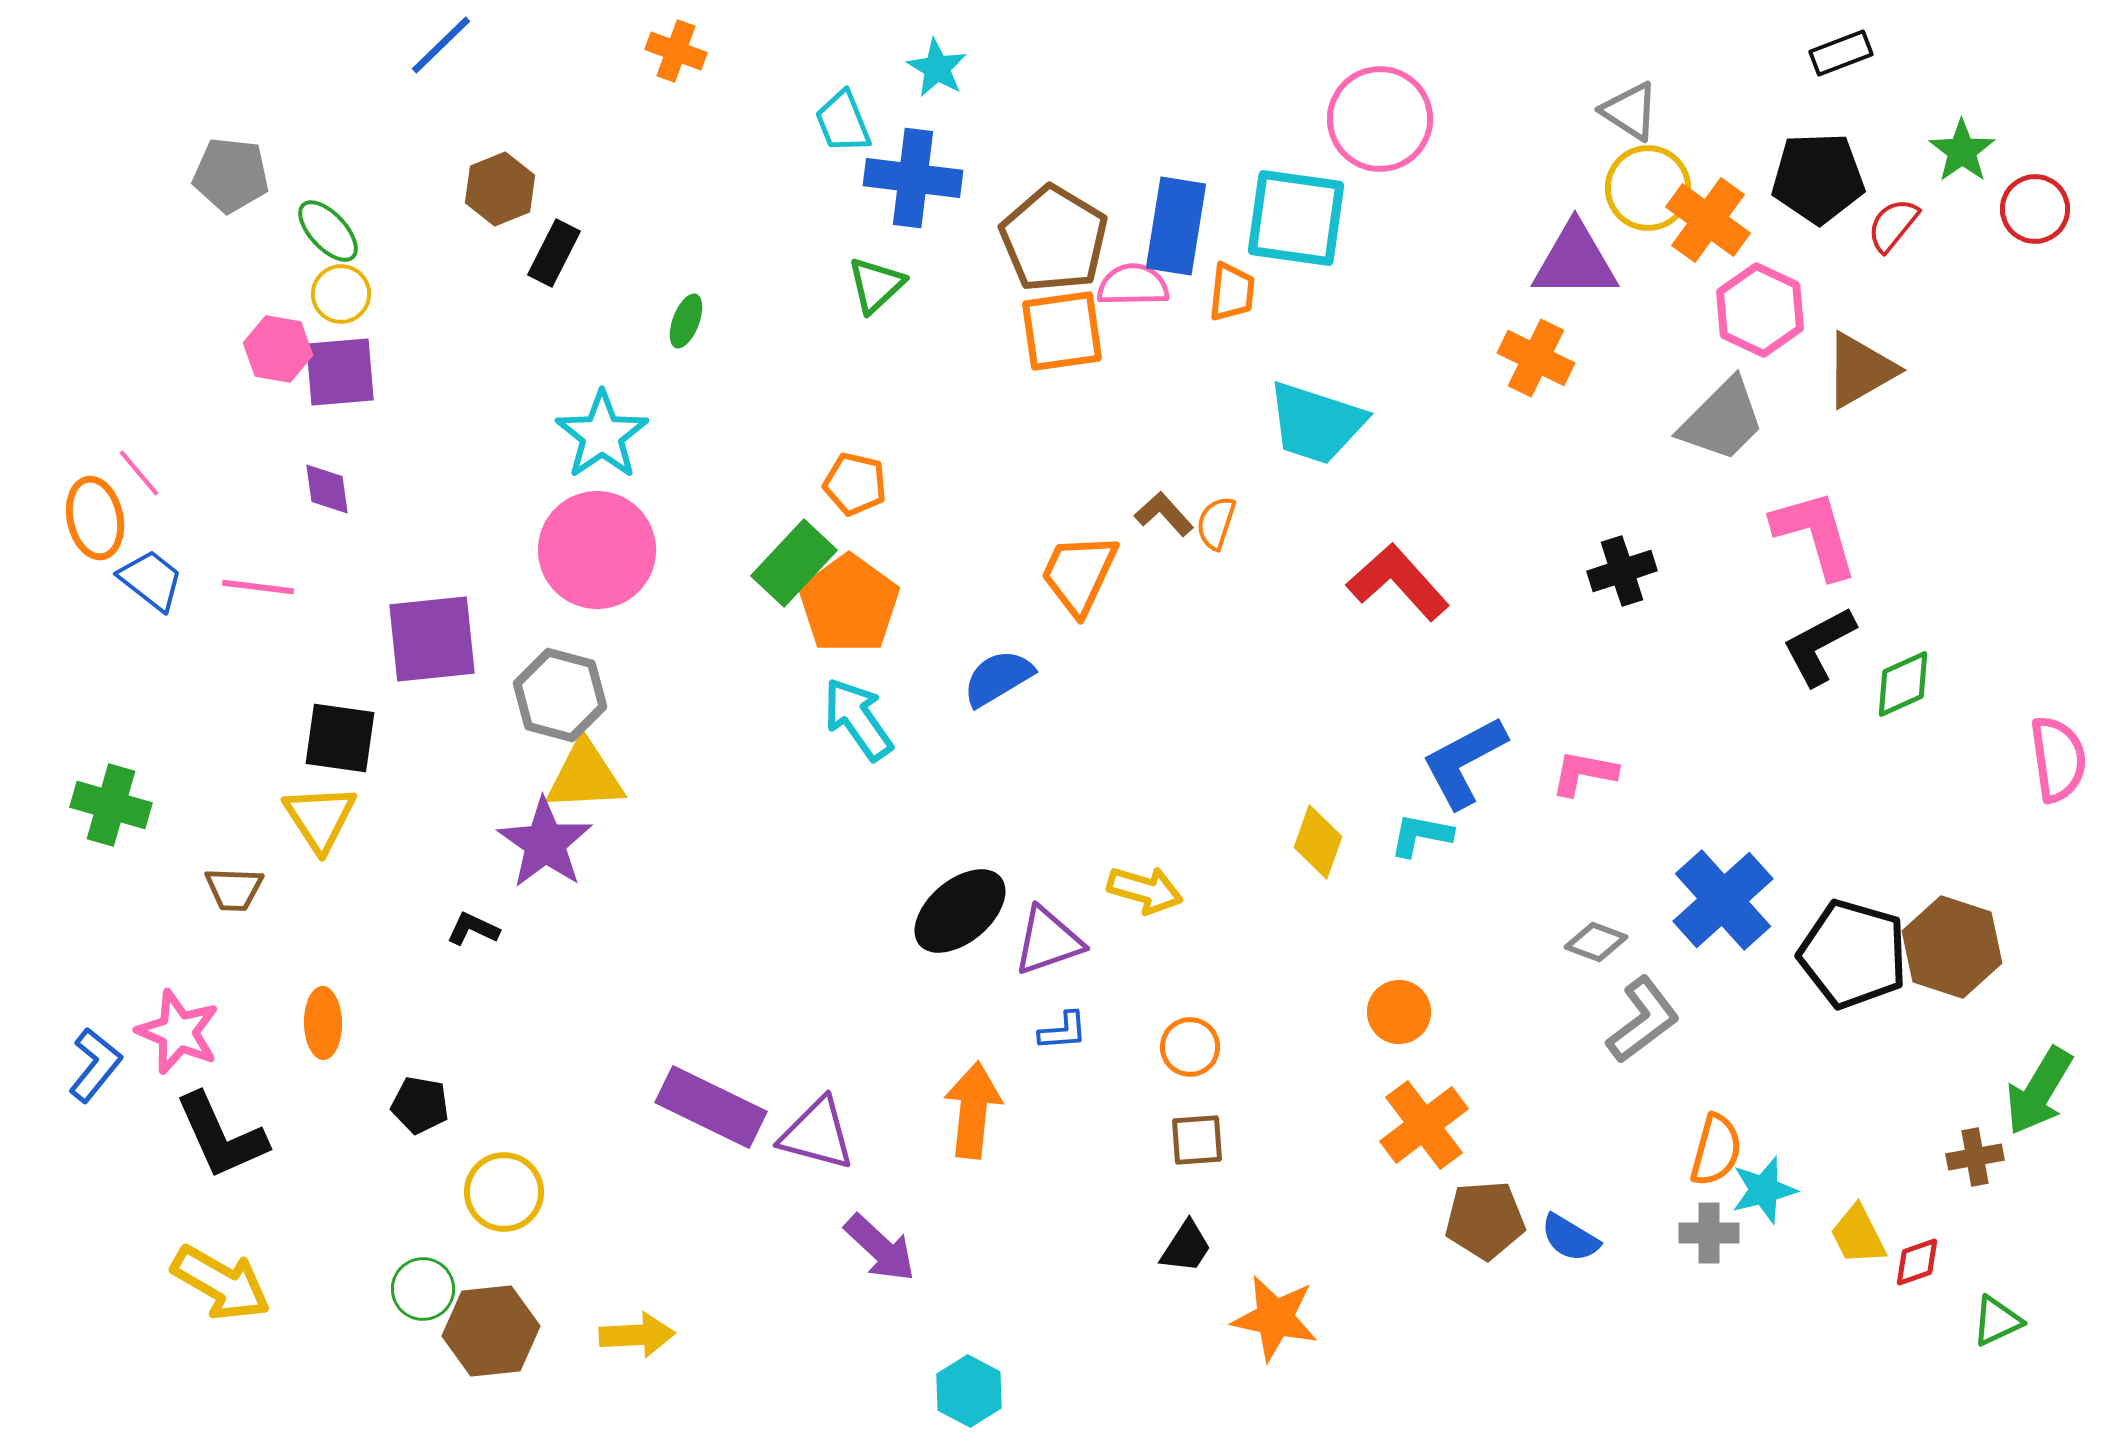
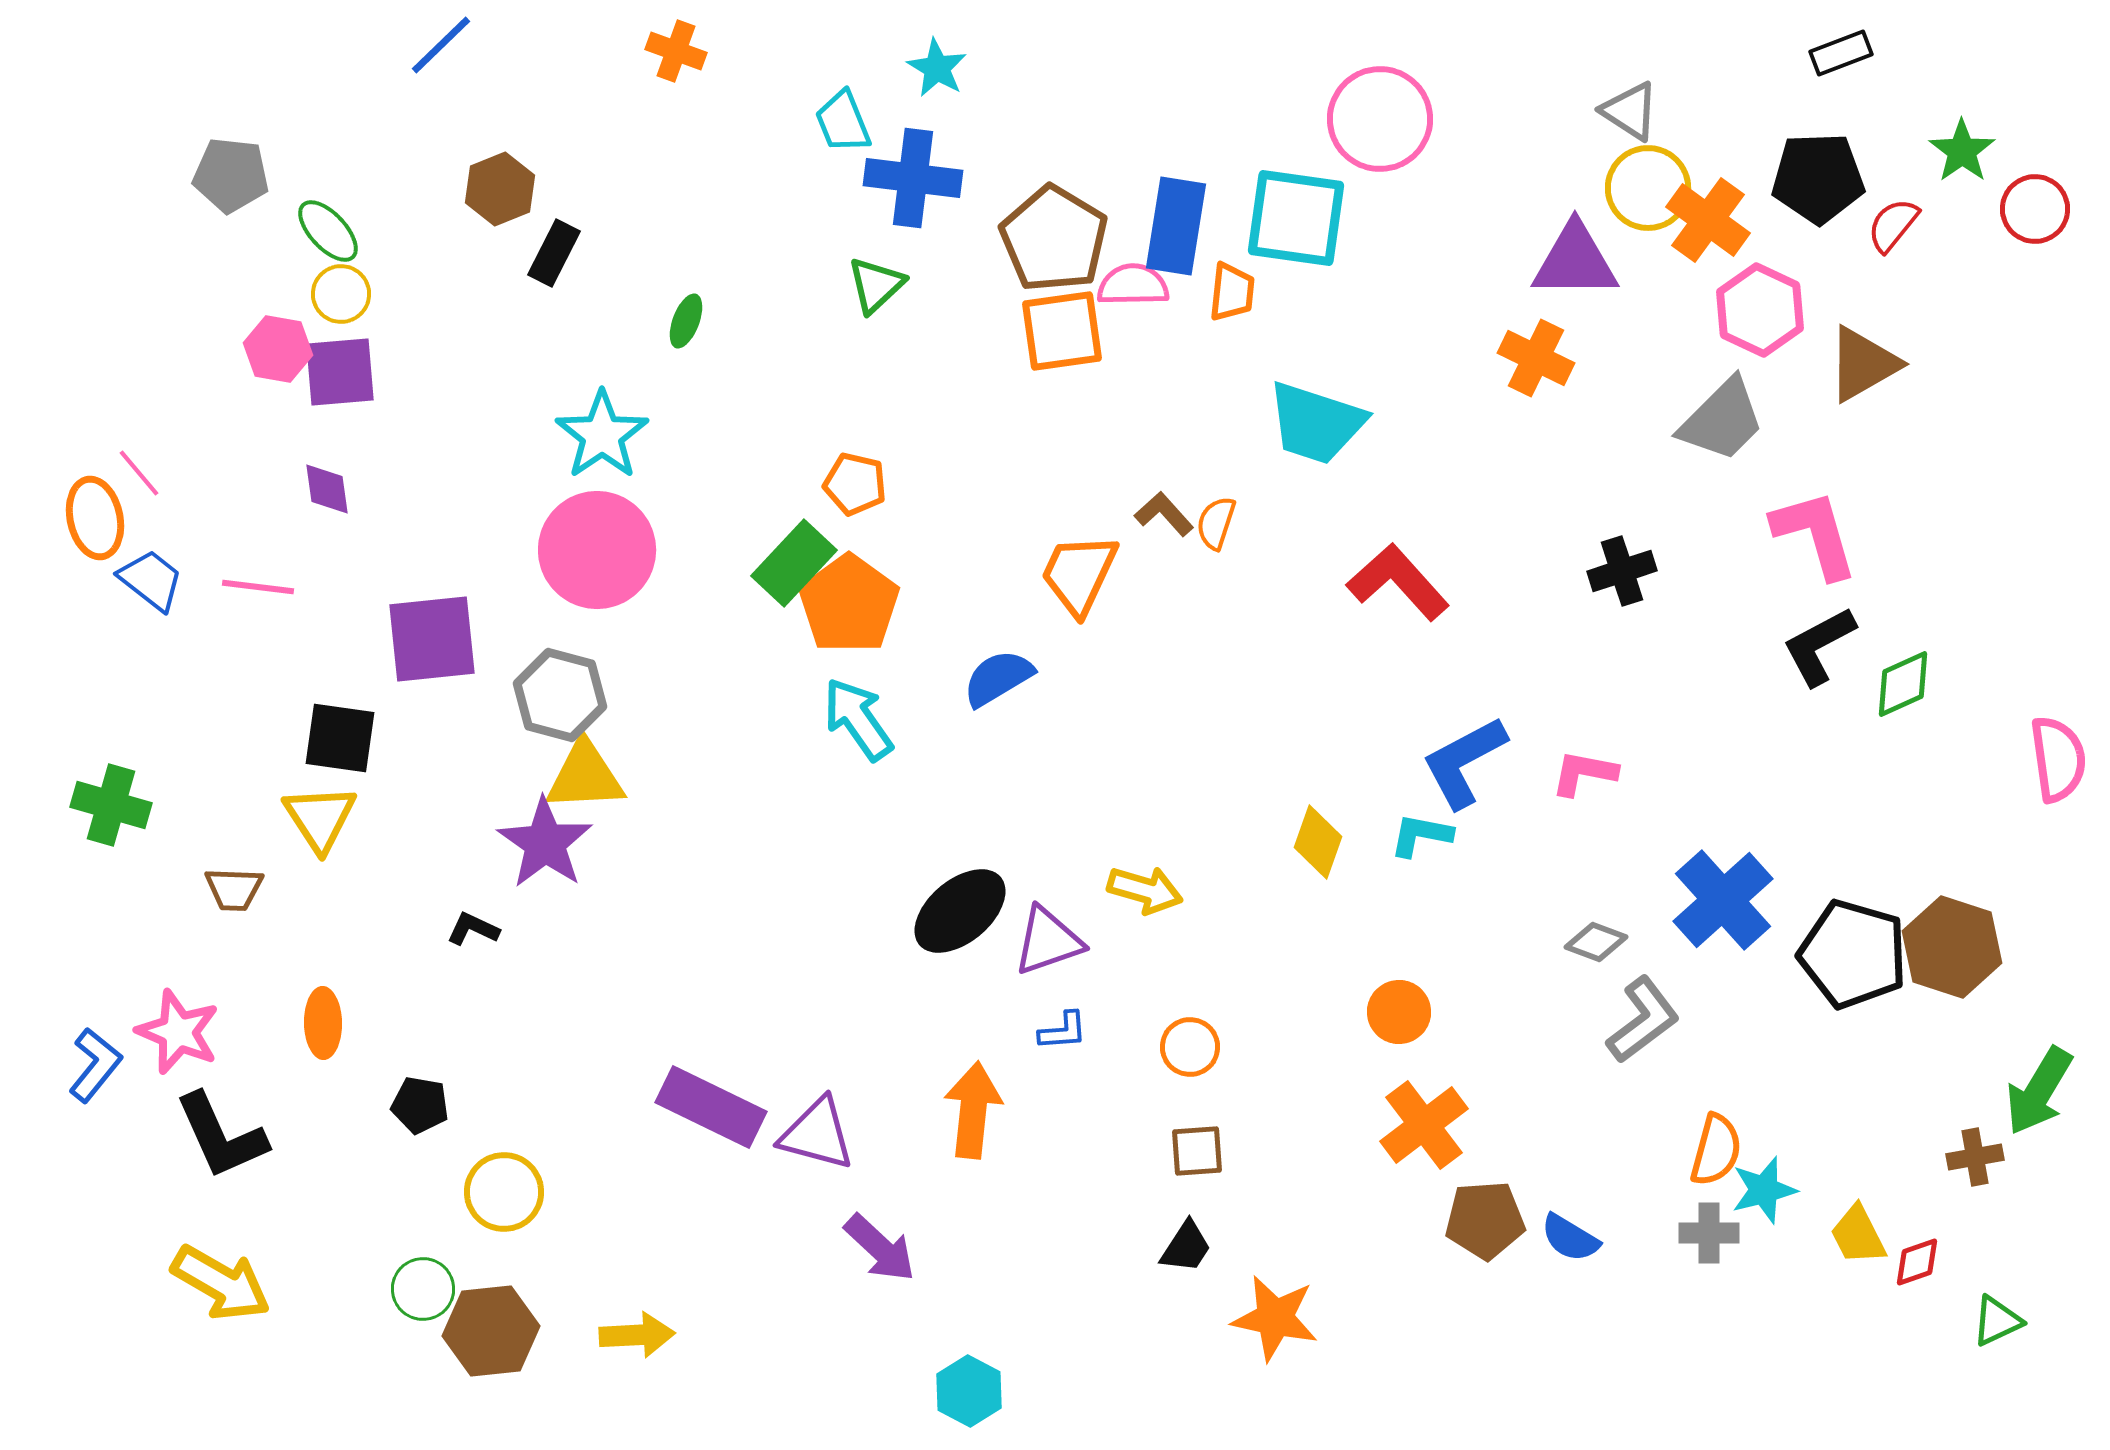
brown triangle at (1860, 370): moved 3 px right, 6 px up
brown square at (1197, 1140): moved 11 px down
